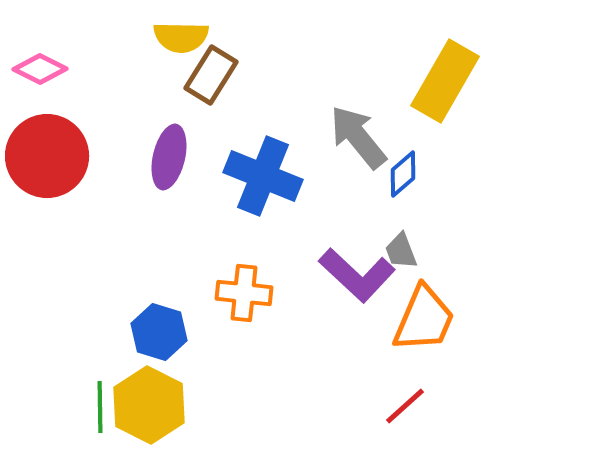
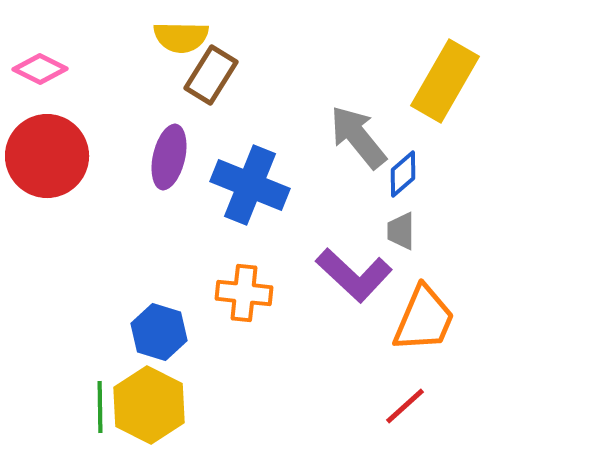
blue cross: moved 13 px left, 9 px down
gray trapezoid: moved 20 px up; rotated 21 degrees clockwise
purple L-shape: moved 3 px left
